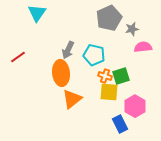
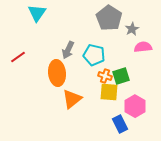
gray pentagon: rotated 15 degrees counterclockwise
gray star: rotated 16 degrees counterclockwise
orange ellipse: moved 4 px left
